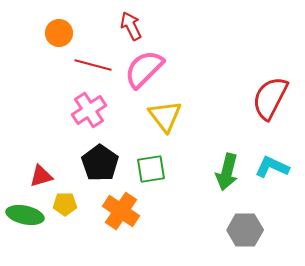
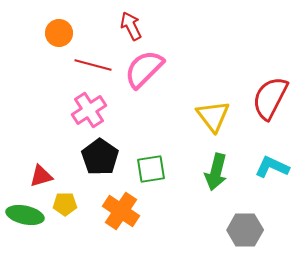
yellow triangle: moved 48 px right
black pentagon: moved 6 px up
green arrow: moved 11 px left
